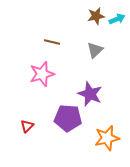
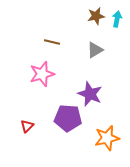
cyan arrow: rotated 56 degrees counterclockwise
gray triangle: rotated 12 degrees clockwise
